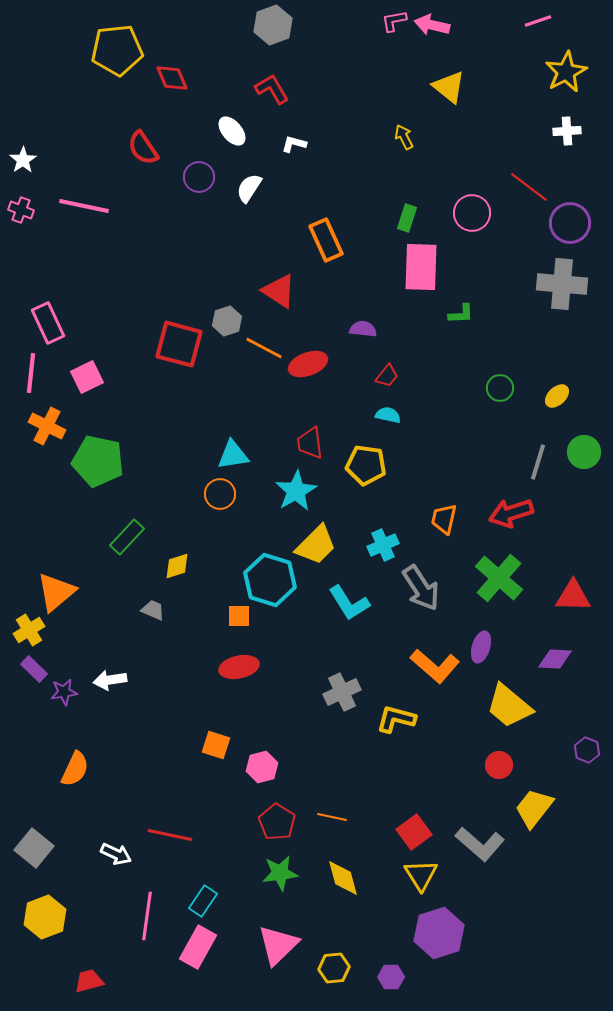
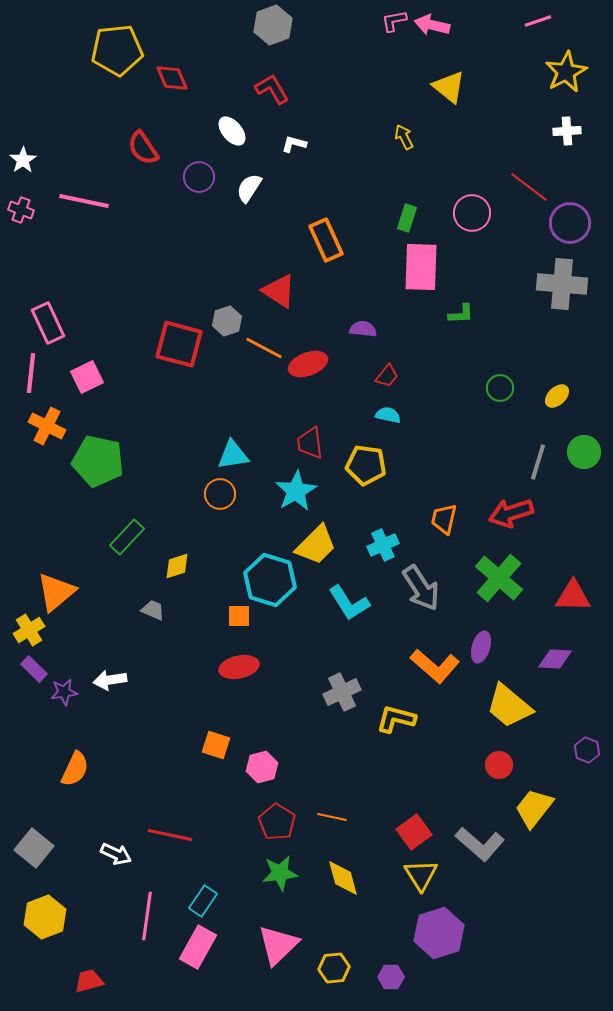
pink line at (84, 206): moved 5 px up
